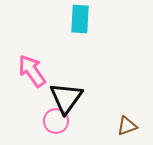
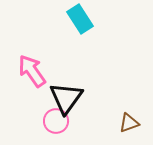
cyan rectangle: rotated 36 degrees counterclockwise
brown triangle: moved 2 px right, 3 px up
